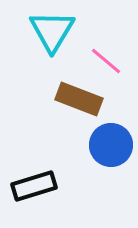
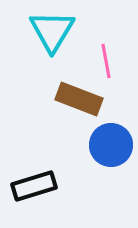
pink line: rotated 40 degrees clockwise
